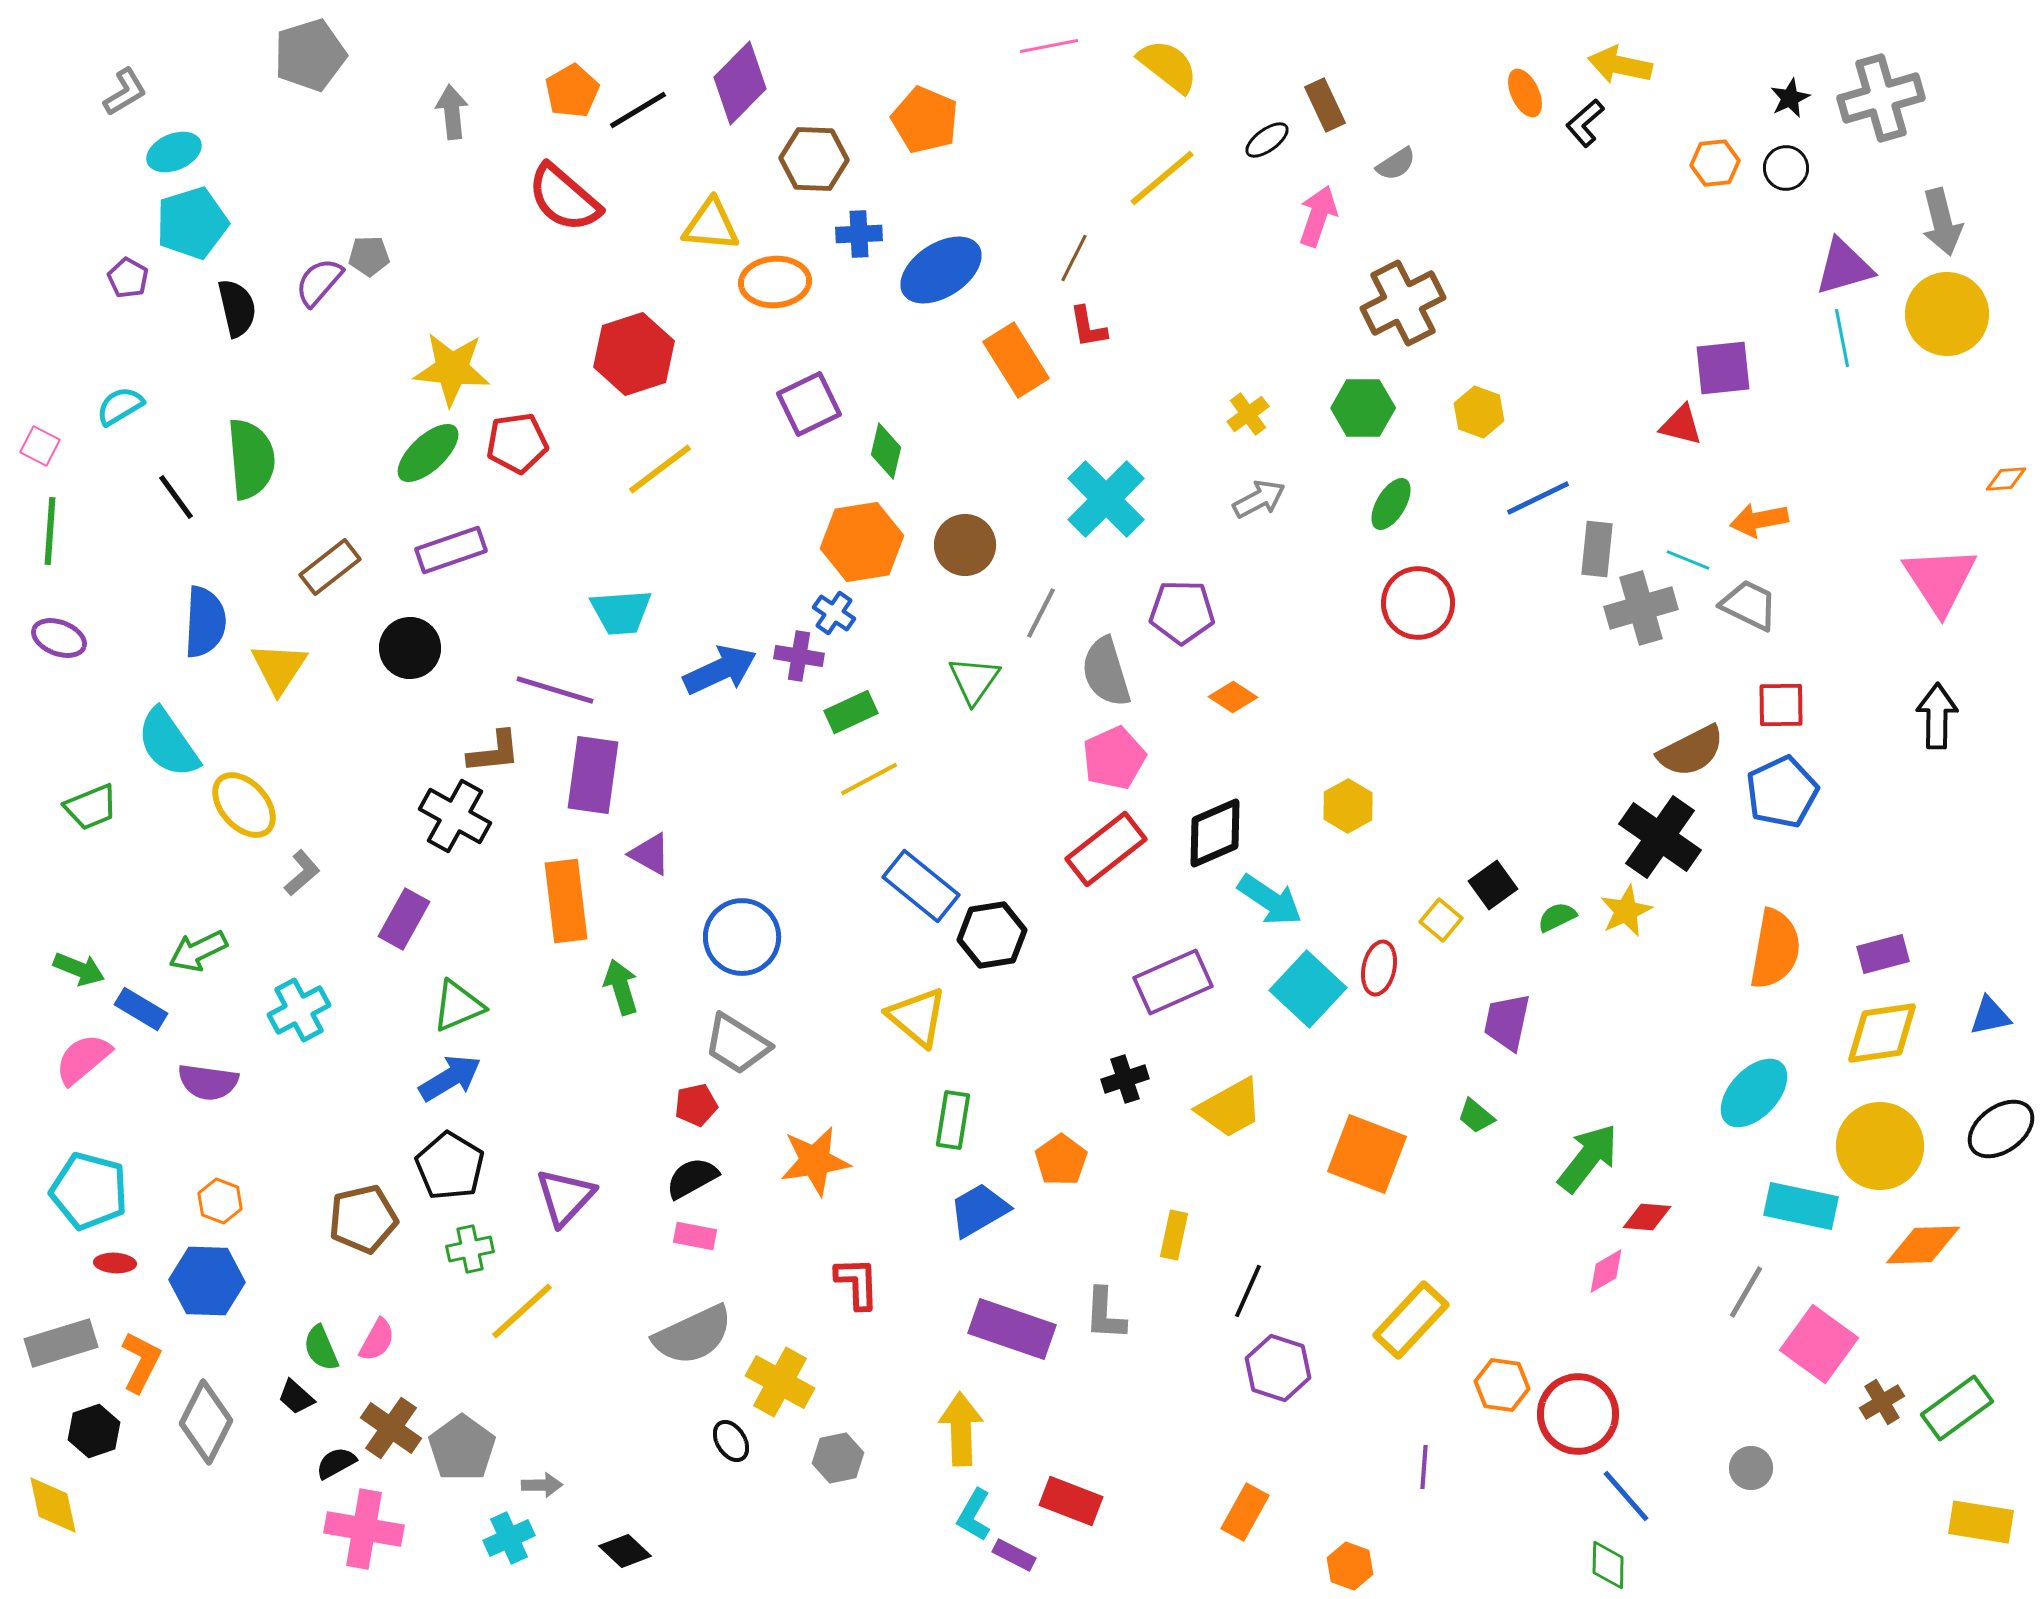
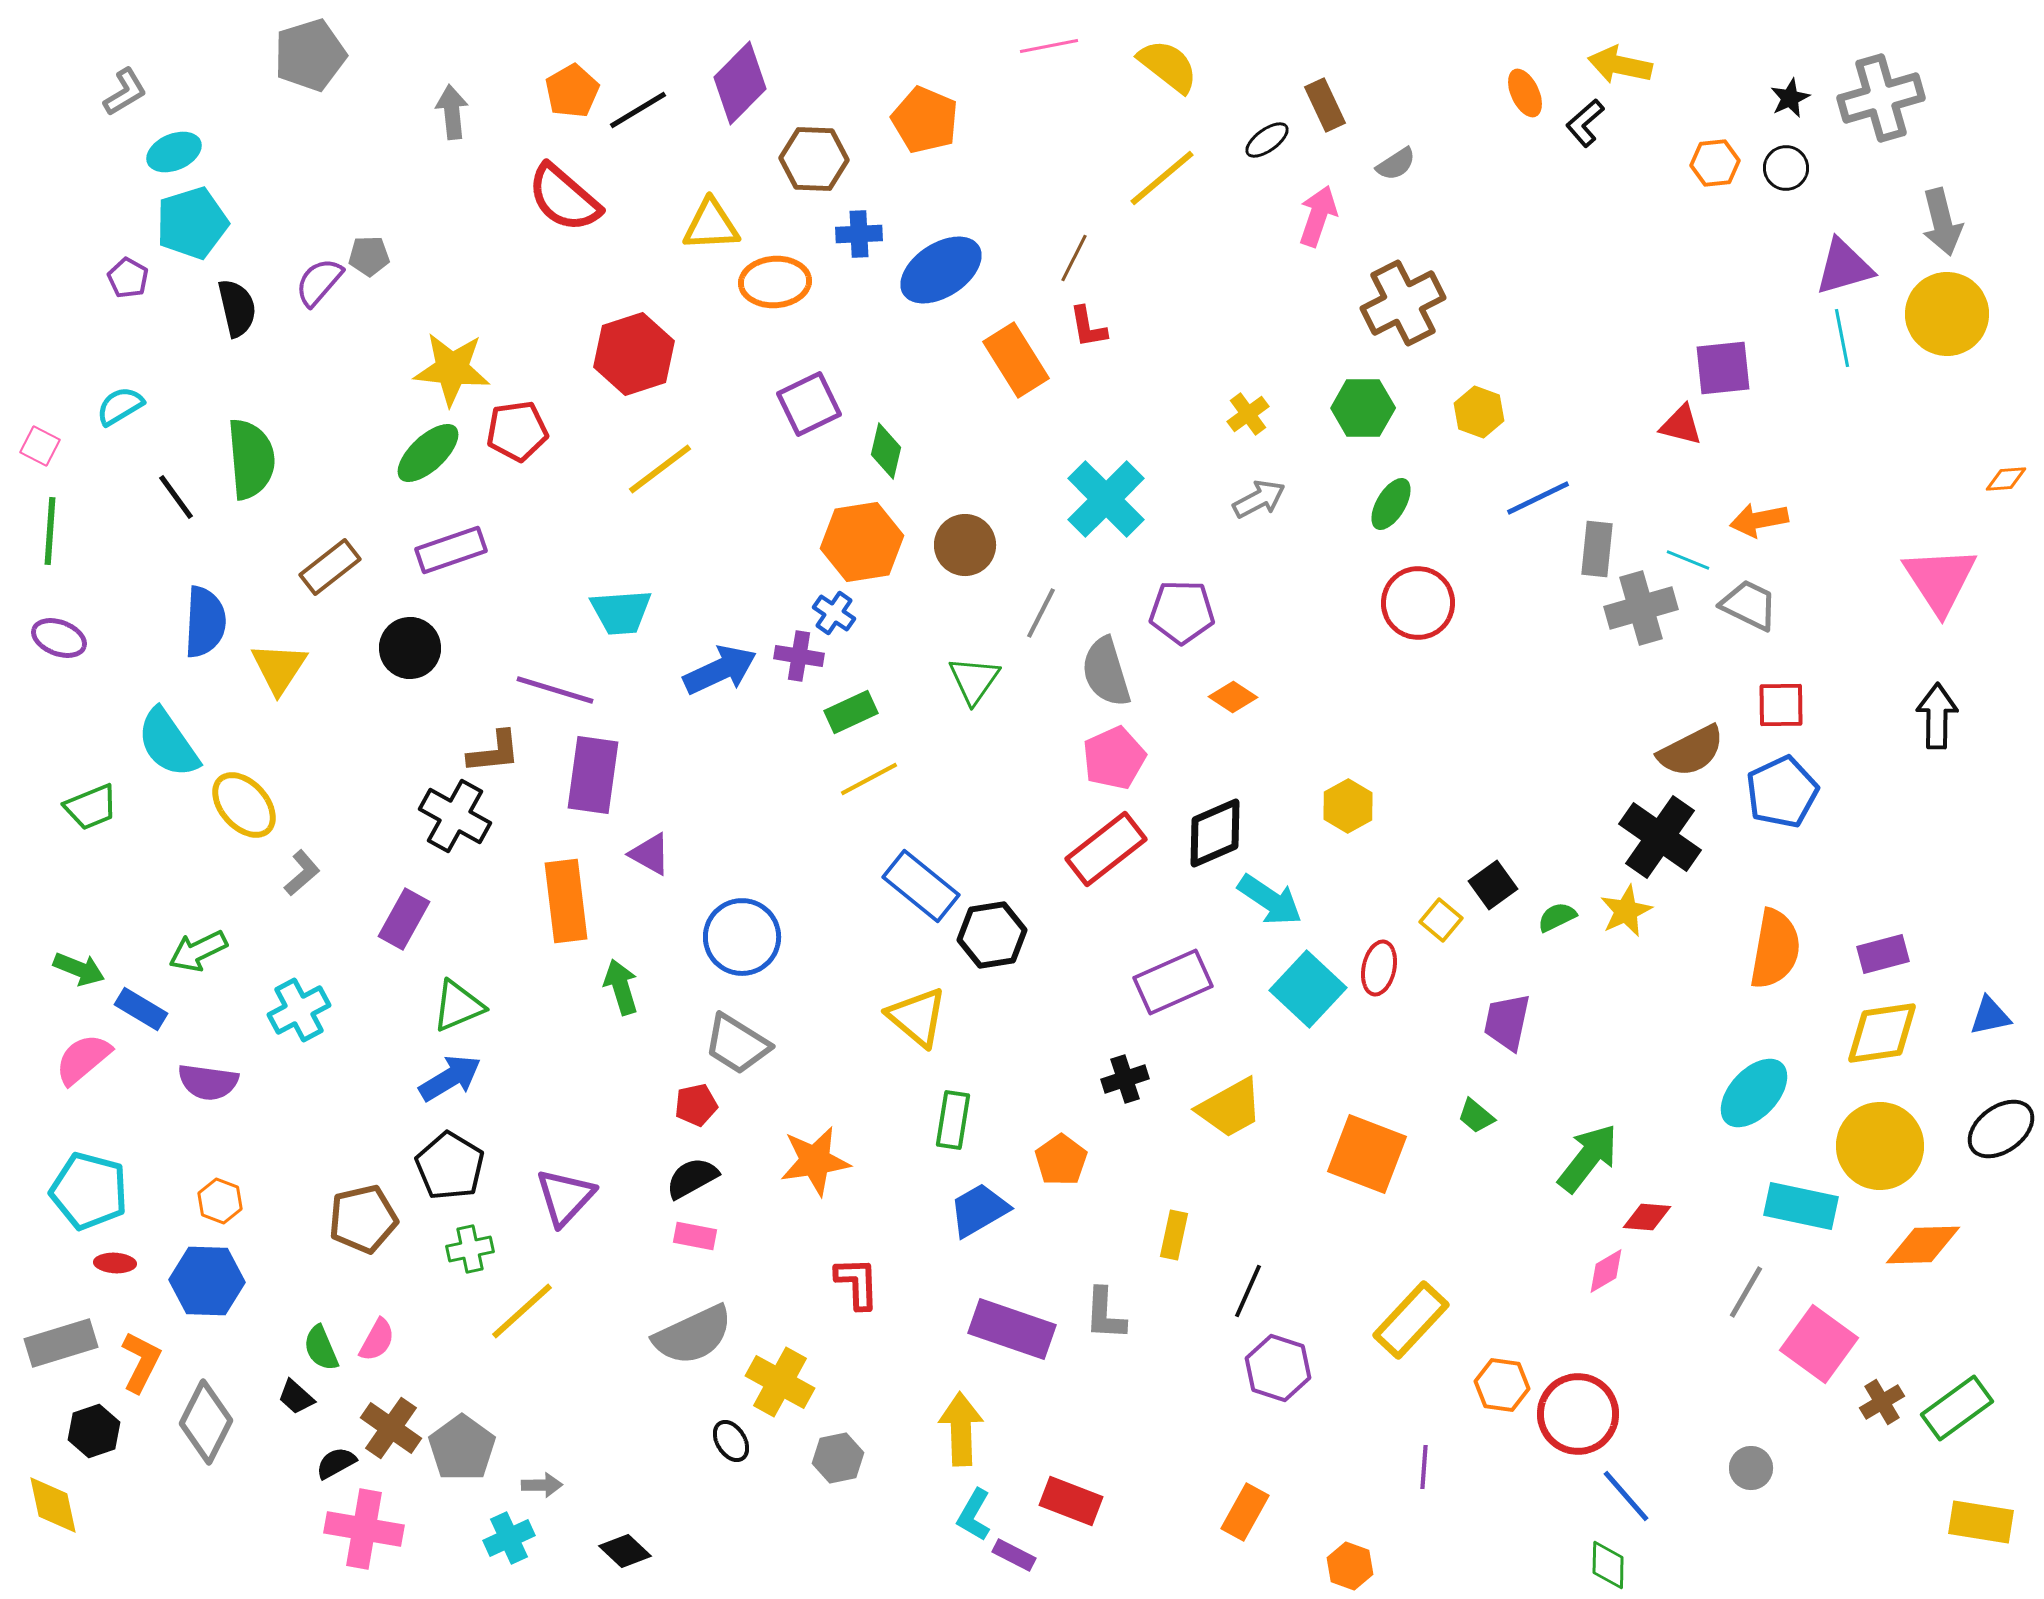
yellow triangle at (711, 225): rotated 8 degrees counterclockwise
red pentagon at (517, 443): moved 12 px up
